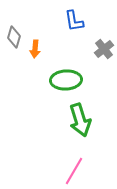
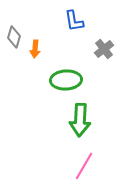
green arrow: rotated 20 degrees clockwise
pink line: moved 10 px right, 5 px up
